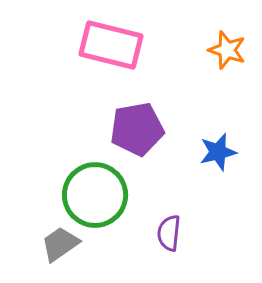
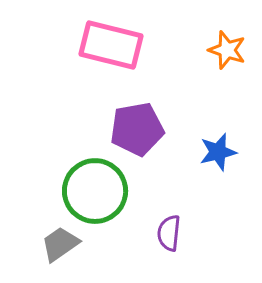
green circle: moved 4 px up
